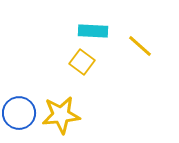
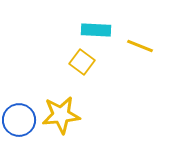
cyan rectangle: moved 3 px right, 1 px up
yellow line: rotated 20 degrees counterclockwise
blue circle: moved 7 px down
